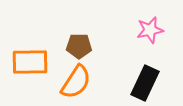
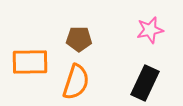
brown pentagon: moved 7 px up
orange semicircle: rotated 15 degrees counterclockwise
